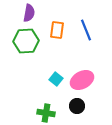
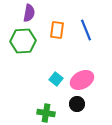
green hexagon: moved 3 px left
black circle: moved 2 px up
